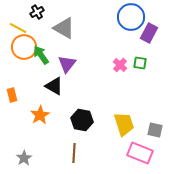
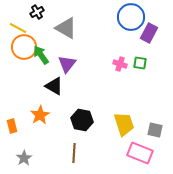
gray triangle: moved 2 px right
pink cross: moved 1 px up; rotated 24 degrees counterclockwise
orange rectangle: moved 31 px down
